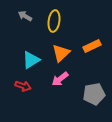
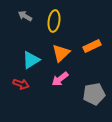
red arrow: moved 2 px left, 2 px up
